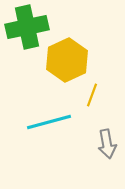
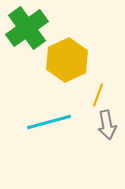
green cross: moved 1 px down; rotated 24 degrees counterclockwise
yellow line: moved 6 px right
gray arrow: moved 19 px up
